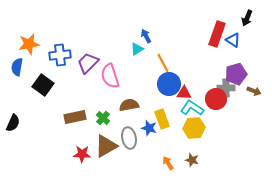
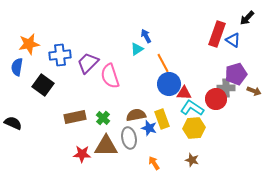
black arrow: rotated 21 degrees clockwise
brown semicircle: moved 7 px right, 10 px down
black semicircle: rotated 90 degrees counterclockwise
brown triangle: rotated 30 degrees clockwise
orange arrow: moved 14 px left
